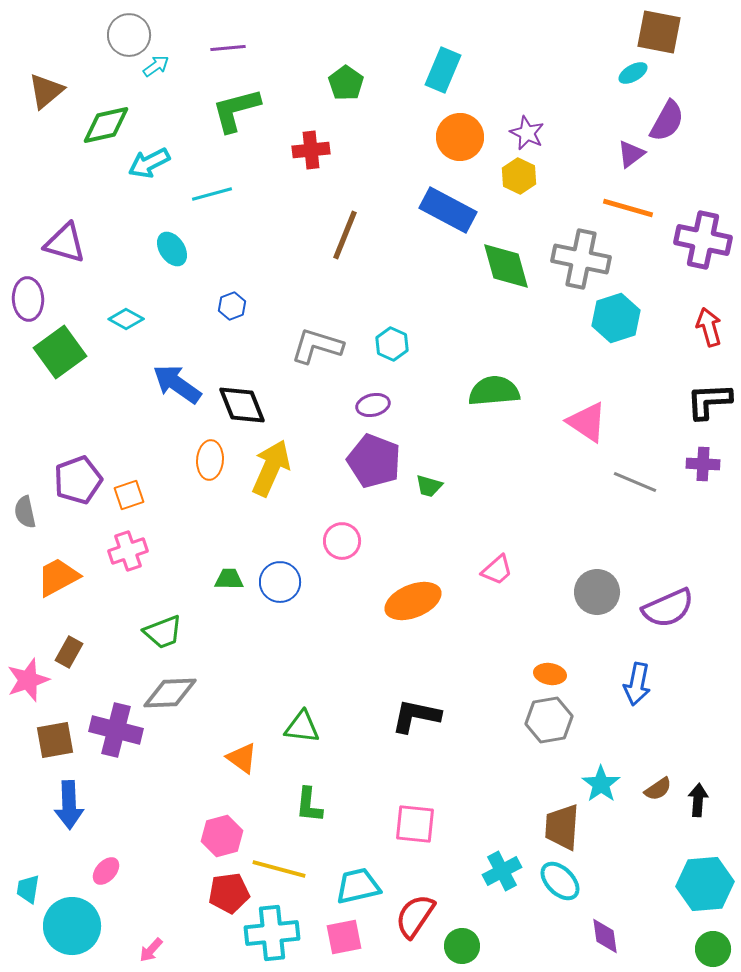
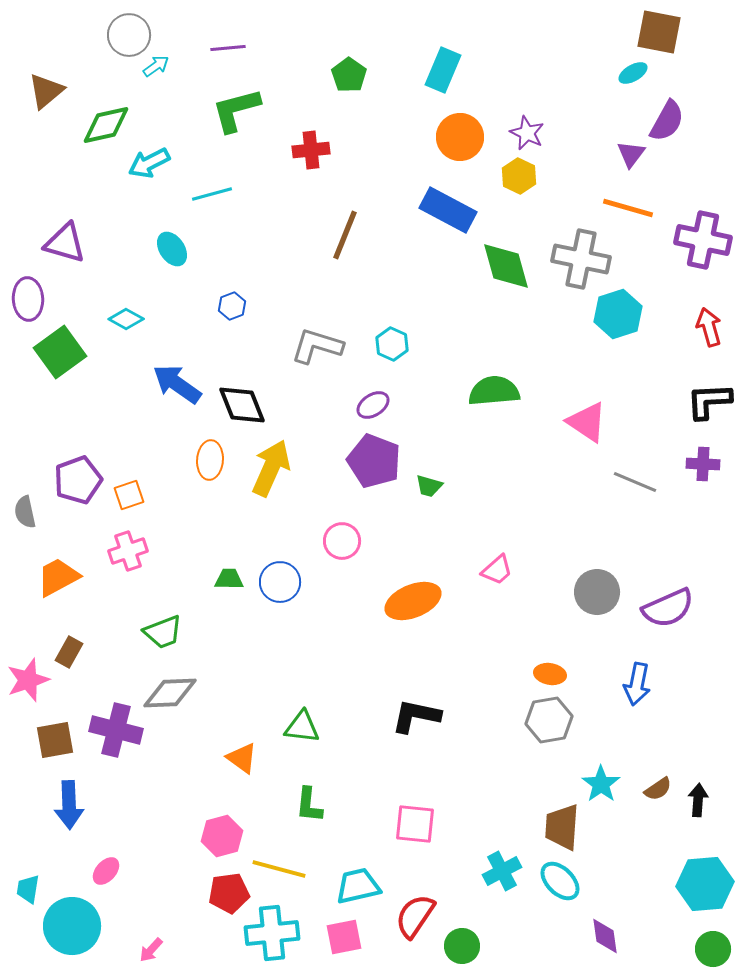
green pentagon at (346, 83): moved 3 px right, 8 px up
purple triangle at (631, 154): rotated 16 degrees counterclockwise
cyan hexagon at (616, 318): moved 2 px right, 4 px up
purple ellipse at (373, 405): rotated 20 degrees counterclockwise
